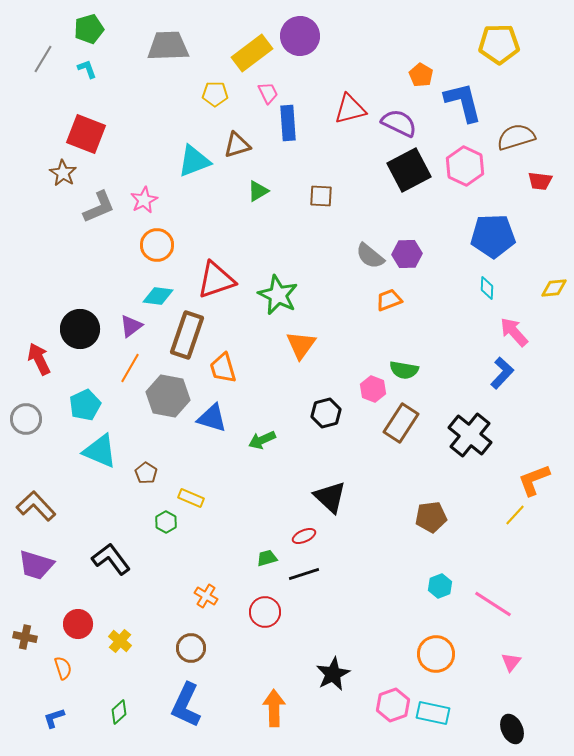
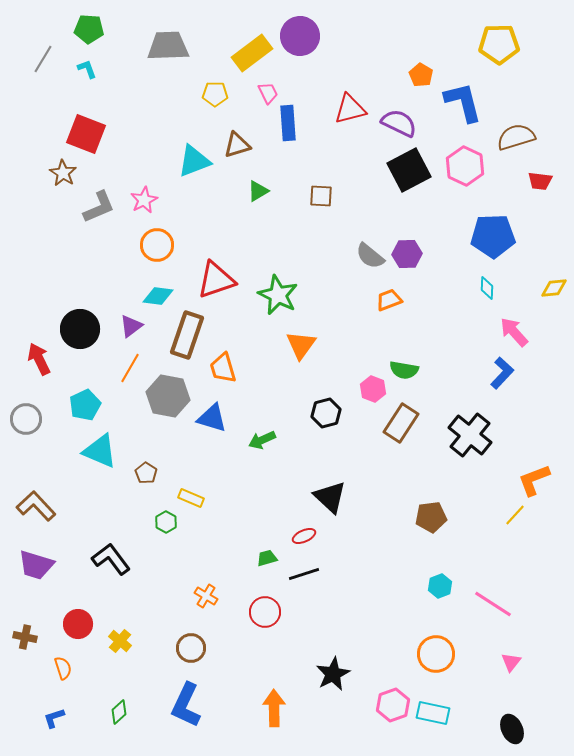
green pentagon at (89, 29): rotated 20 degrees clockwise
